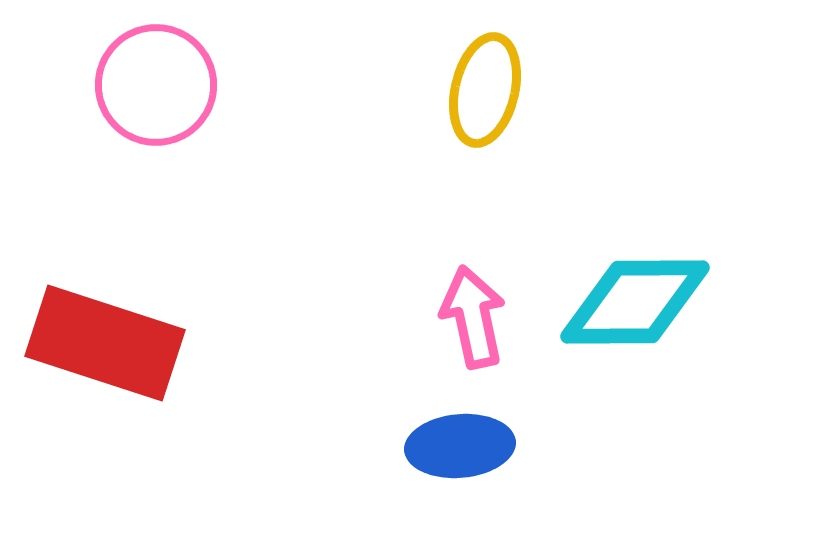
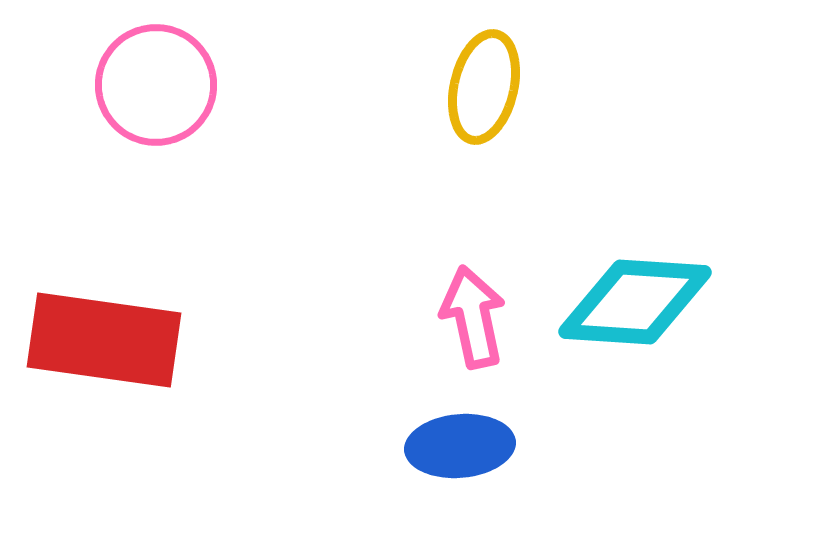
yellow ellipse: moved 1 px left, 3 px up
cyan diamond: rotated 4 degrees clockwise
red rectangle: moved 1 px left, 3 px up; rotated 10 degrees counterclockwise
